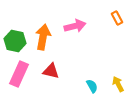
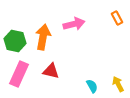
pink arrow: moved 1 px left, 2 px up
